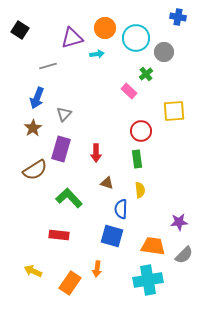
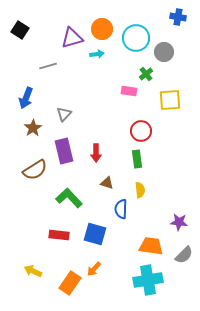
orange circle: moved 3 px left, 1 px down
pink rectangle: rotated 35 degrees counterclockwise
blue arrow: moved 11 px left
yellow square: moved 4 px left, 11 px up
purple rectangle: moved 3 px right, 2 px down; rotated 30 degrees counterclockwise
purple star: rotated 12 degrees clockwise
blue square: moved 17 px left, 2 px up
orange trapezoid: moved 2 px left
orange arrow: moved 3 px left; rotated 35 degrees clockwise
